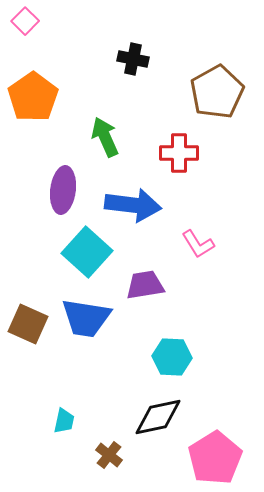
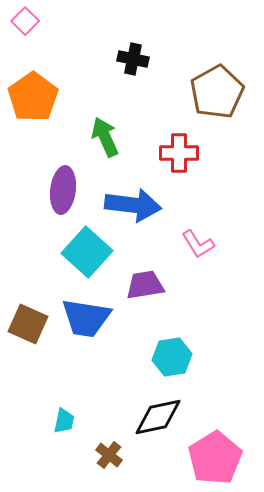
cyan hexagon: rotated 12 degrees counterclockwise
